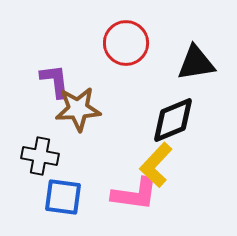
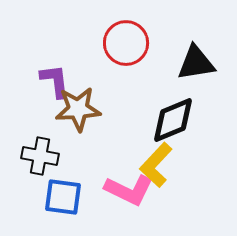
pink L-shape: moved 6 px left, 4 px up; rotated 18 degrees clockwise
